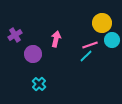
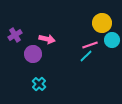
pink arrow: moved 9 px left; rotated 91 degrees clockwise
